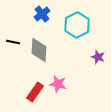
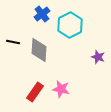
cyan hexagon: moved 7 px left
pink star: moved 3 px right, 5 px down
